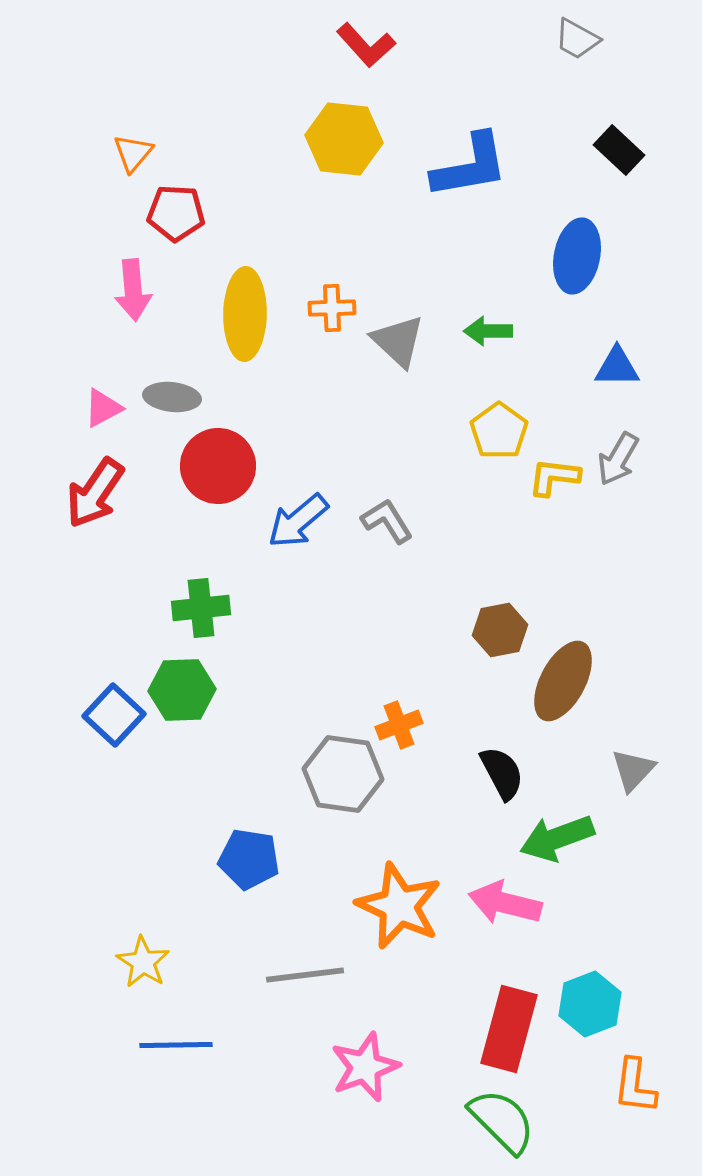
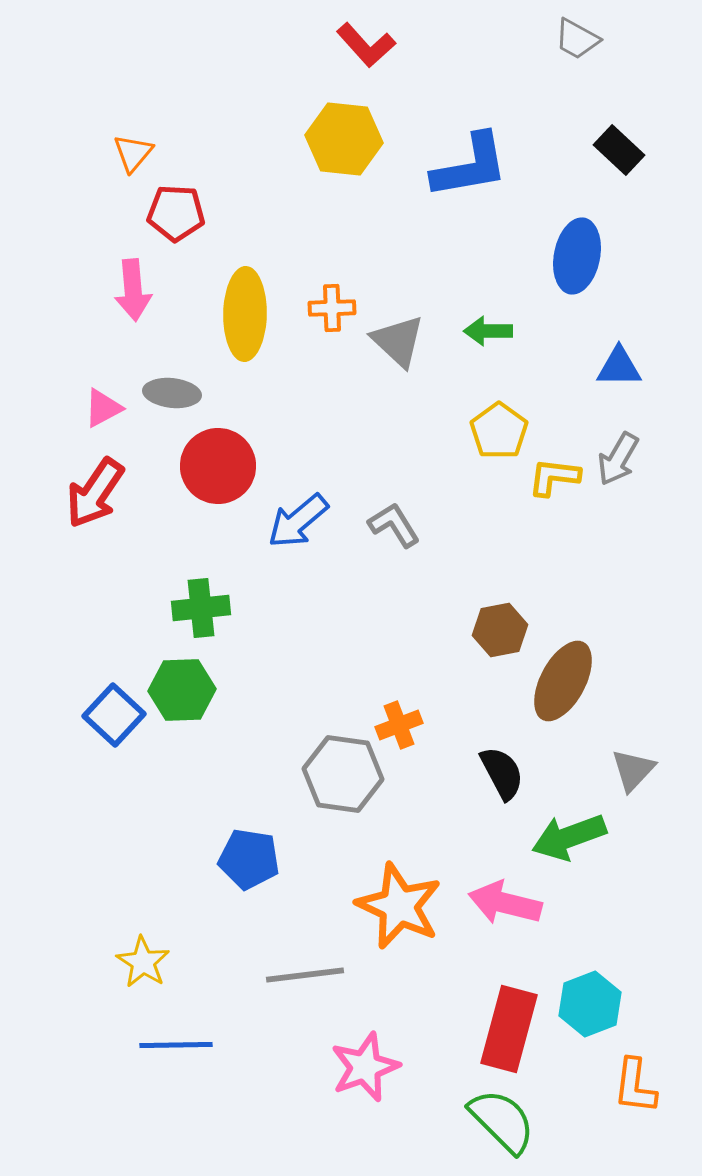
blue triangle at (617, 367): moved 2 px right
gray ellipse at (172, 397): moved 4 px up
gray L-shape at (387, 521): moved 7 px right, 4 px down
green arrow at (557, 838): moved 12 px right, 1 px up
